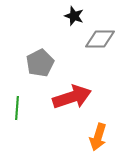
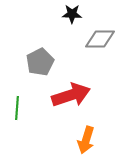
black star: moved 2 px left, 2 px up; rotated 18 degrees counterclockwise
gray pentagon: moved 1 px up
red arrow: moved 1 px left, 2 px up
orange arrow: moved 12 px left, 3 px down
